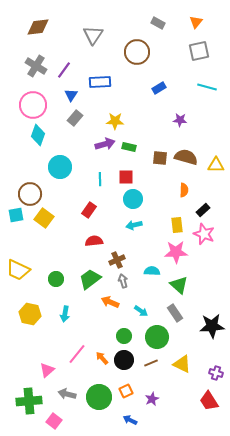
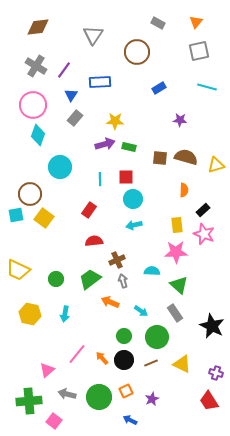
yellow triangle at (216, 165): rotated 18 degrees counterclockwise
black star at (212, 326): rotated 30 degrees clockwise
